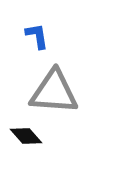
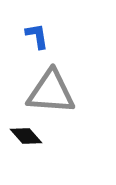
gray triangle: moved 3 px left
